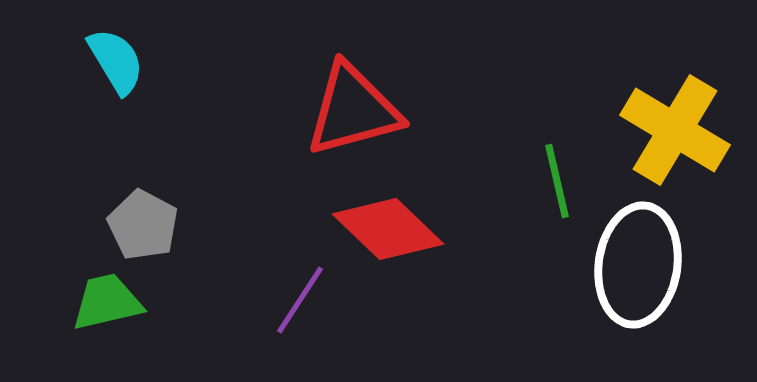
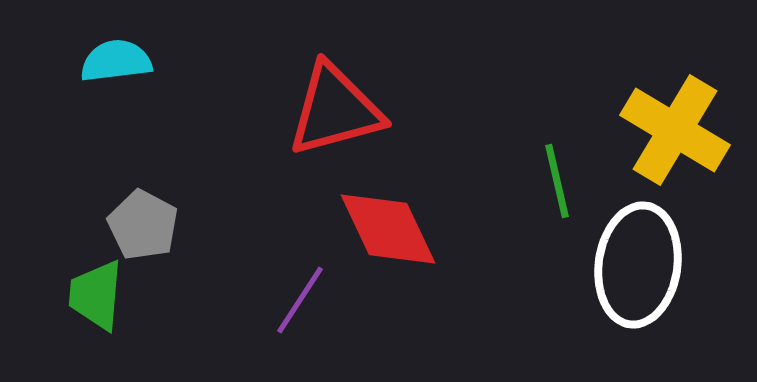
cyan semicircle: rotated 66 degrees counterclockwise
red triangle: moved 18 px left
red diamond: rotated 21 degrees clockwise
green trapezoid: moved 11 px left, 7 px up; rotated 72 degrees counterclockwise
